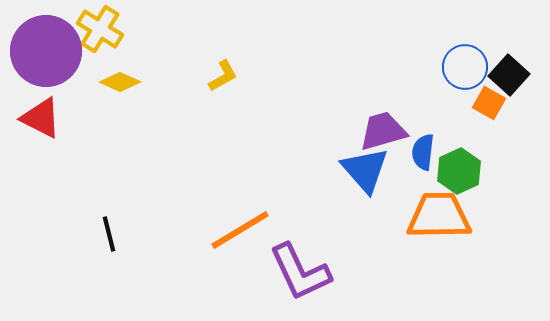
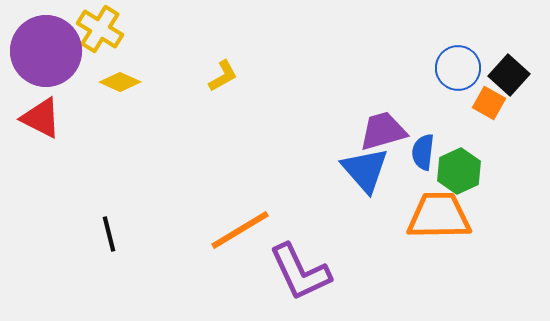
blue circle: moved 7 px left, 1 px down
